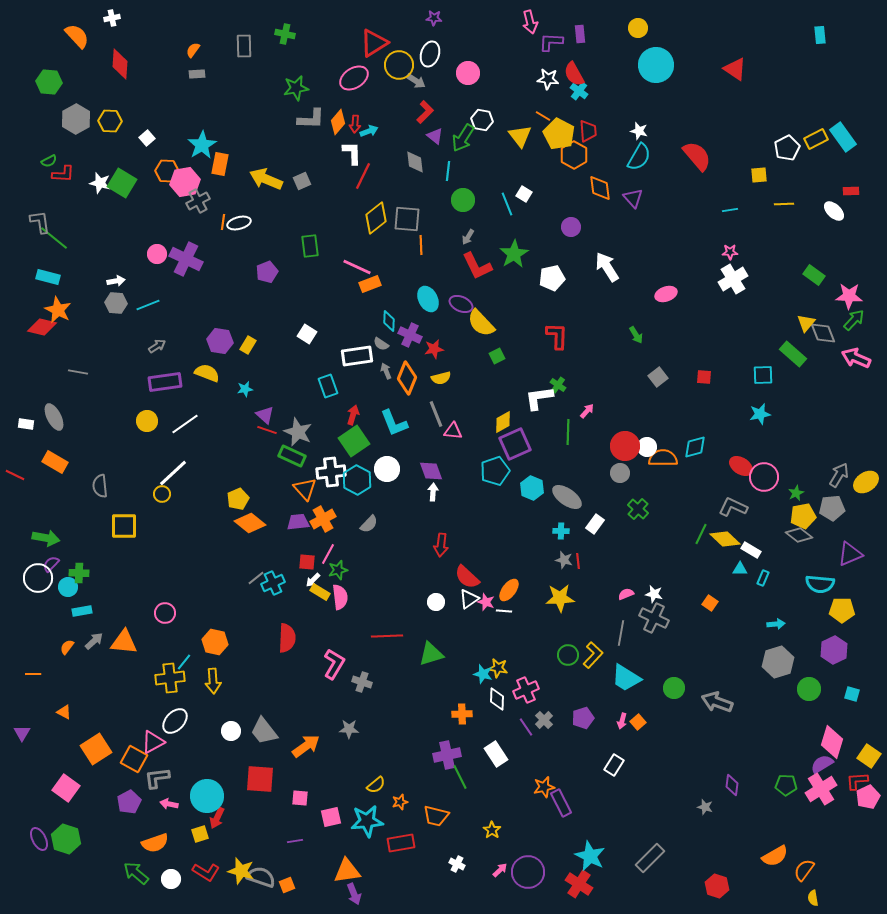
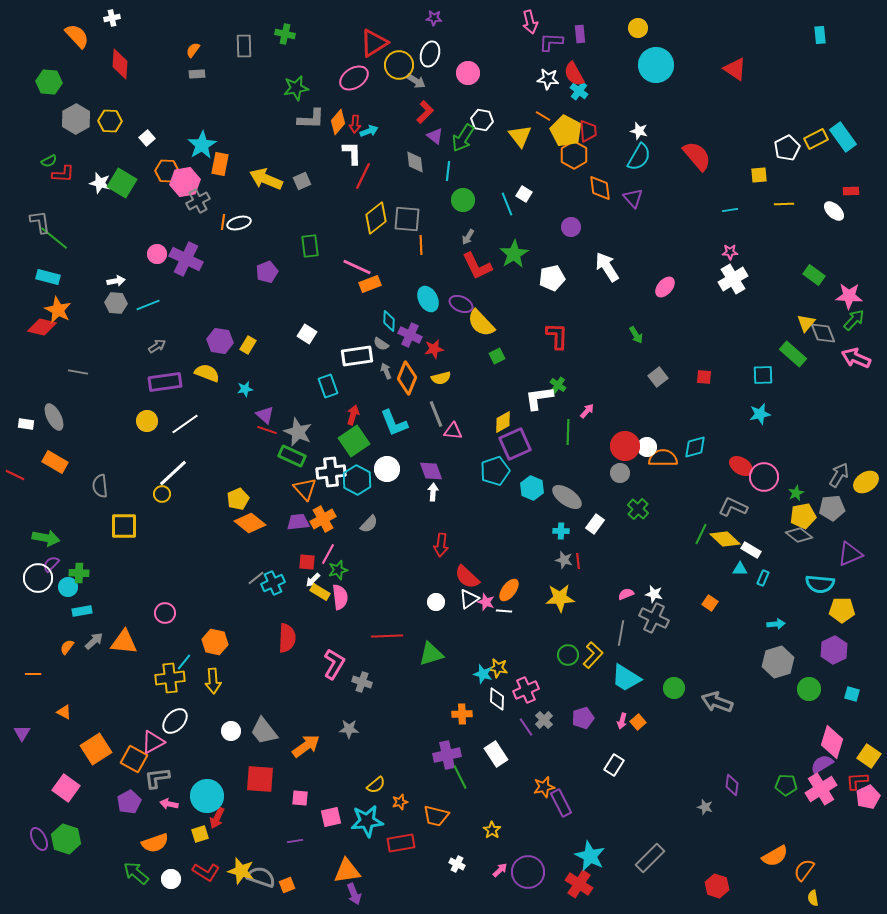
yellow pentagon at (559, 134): moved 7 px right, 3 px up
pink ellipse at (666, 294): moved 1 px left, 7 px up; rotated 30 degrees counterclockwise
